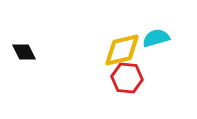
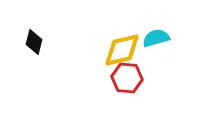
black diamond: moved 10 px right, 10 px up; rotated 40 degrees clockwise
